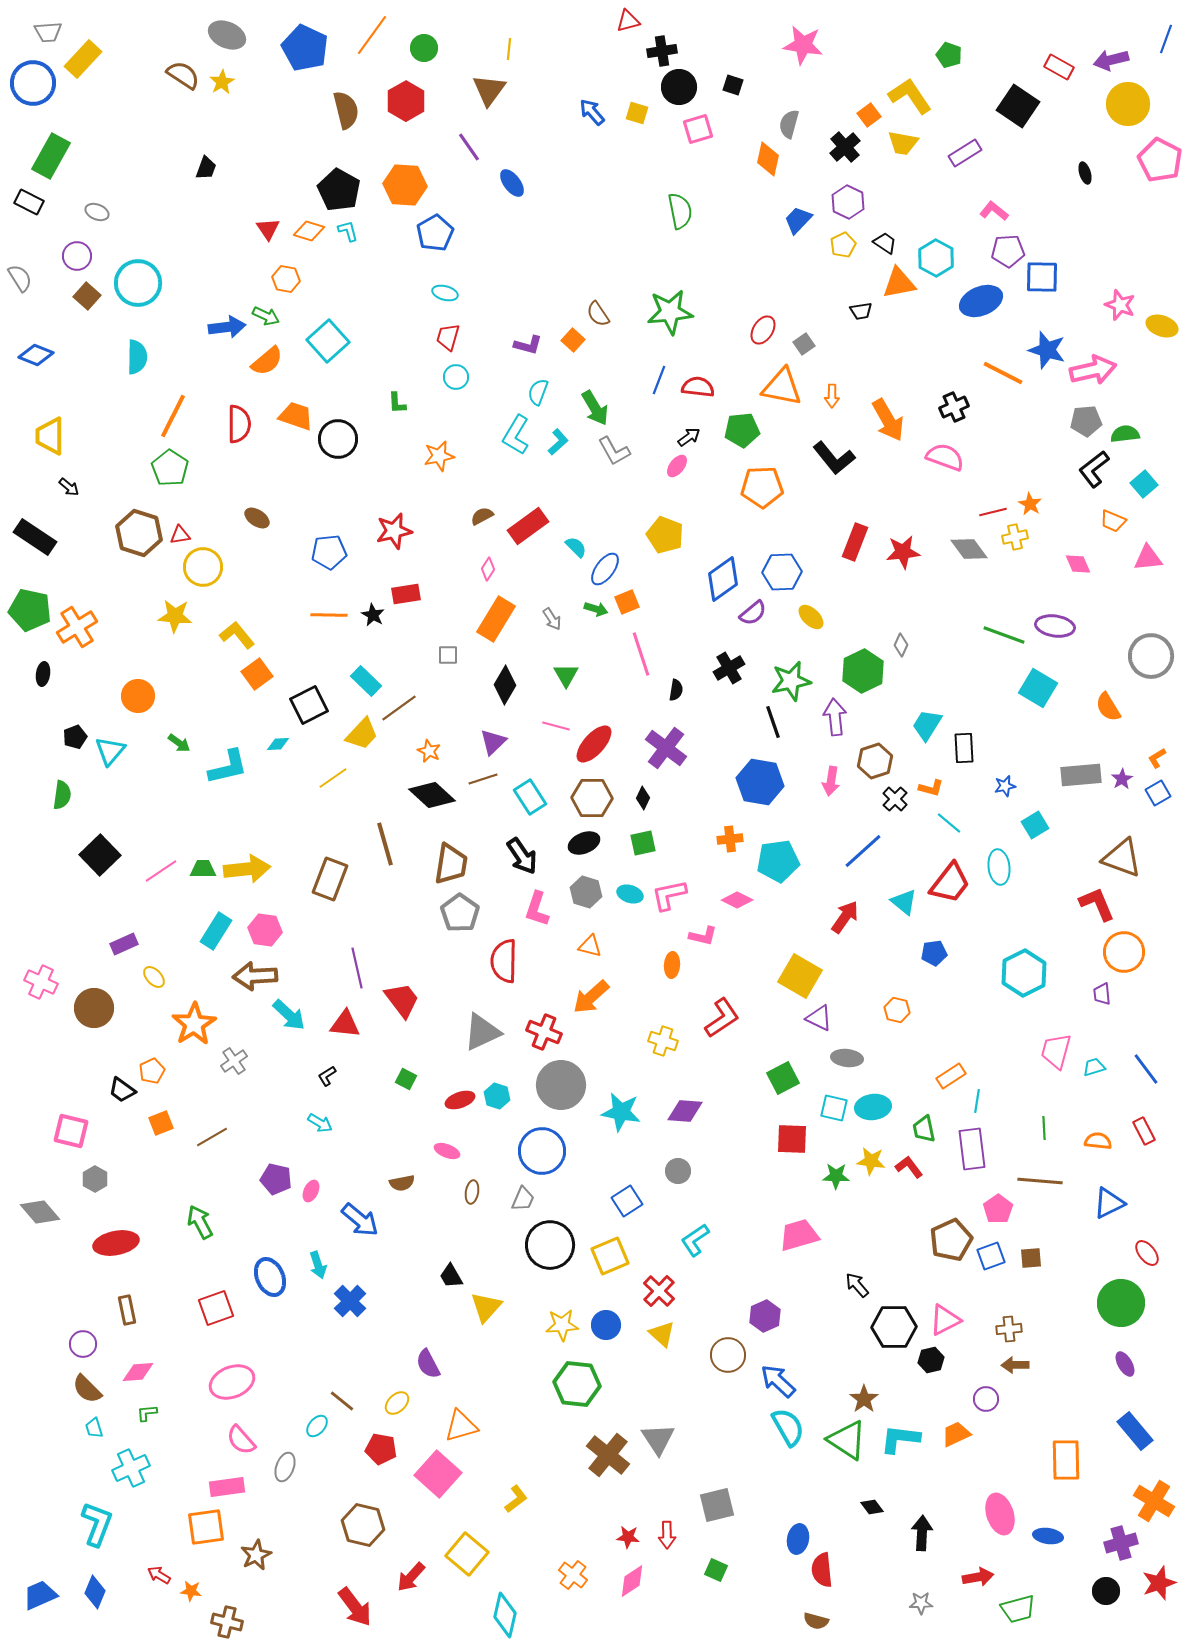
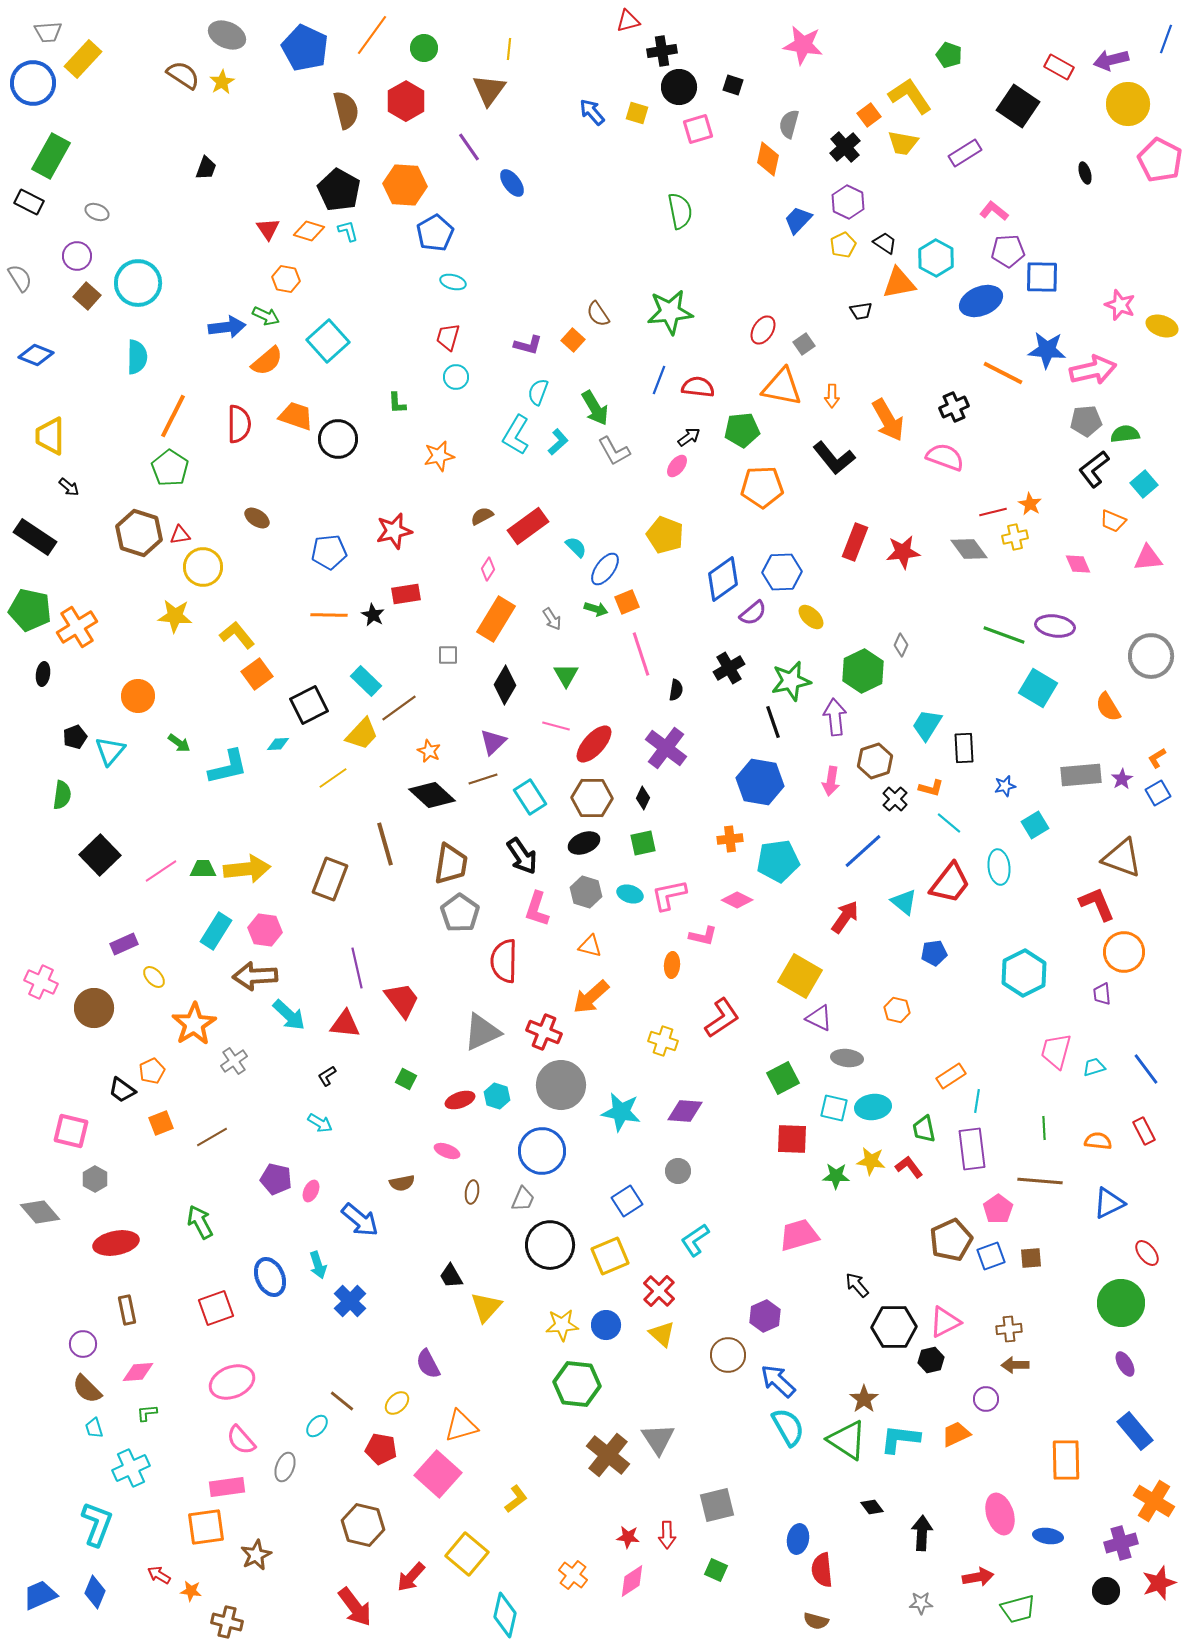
cyan ellipse at (445, 293): moved 8 px right, 11 px up
blue star at (1047, 350): rotated 12 degrees counterclockwise
pink triangle at (945, 1320): moved 2 px down
